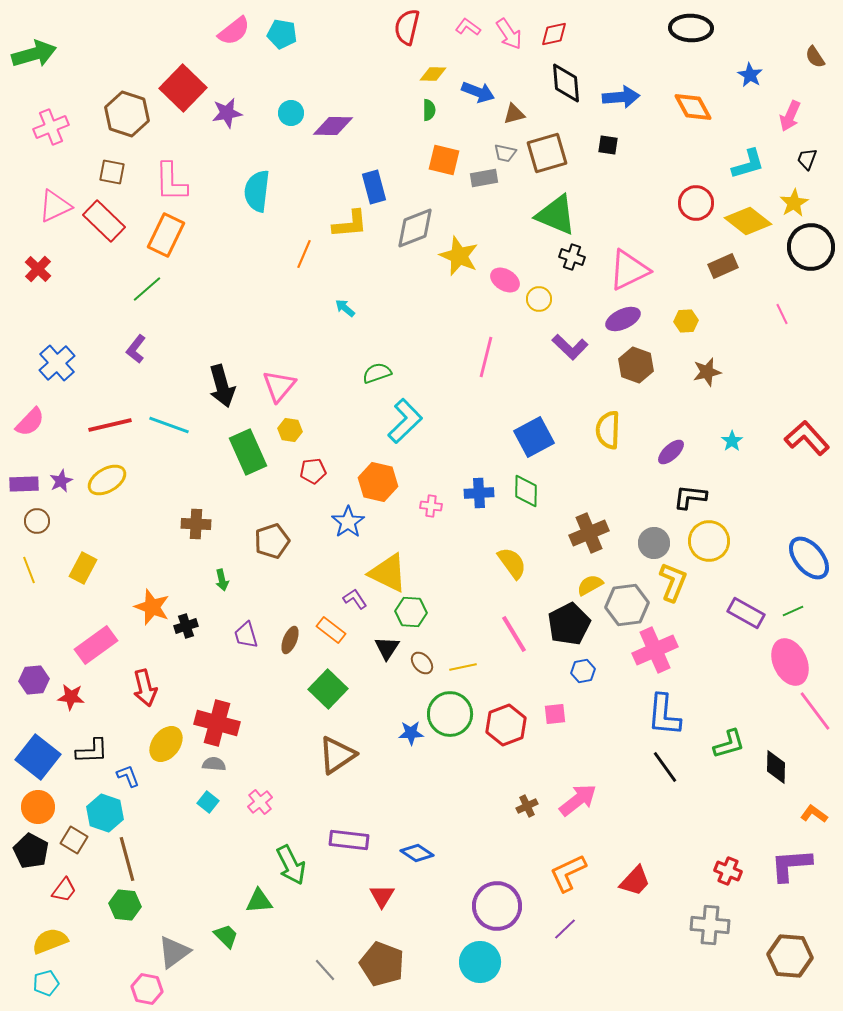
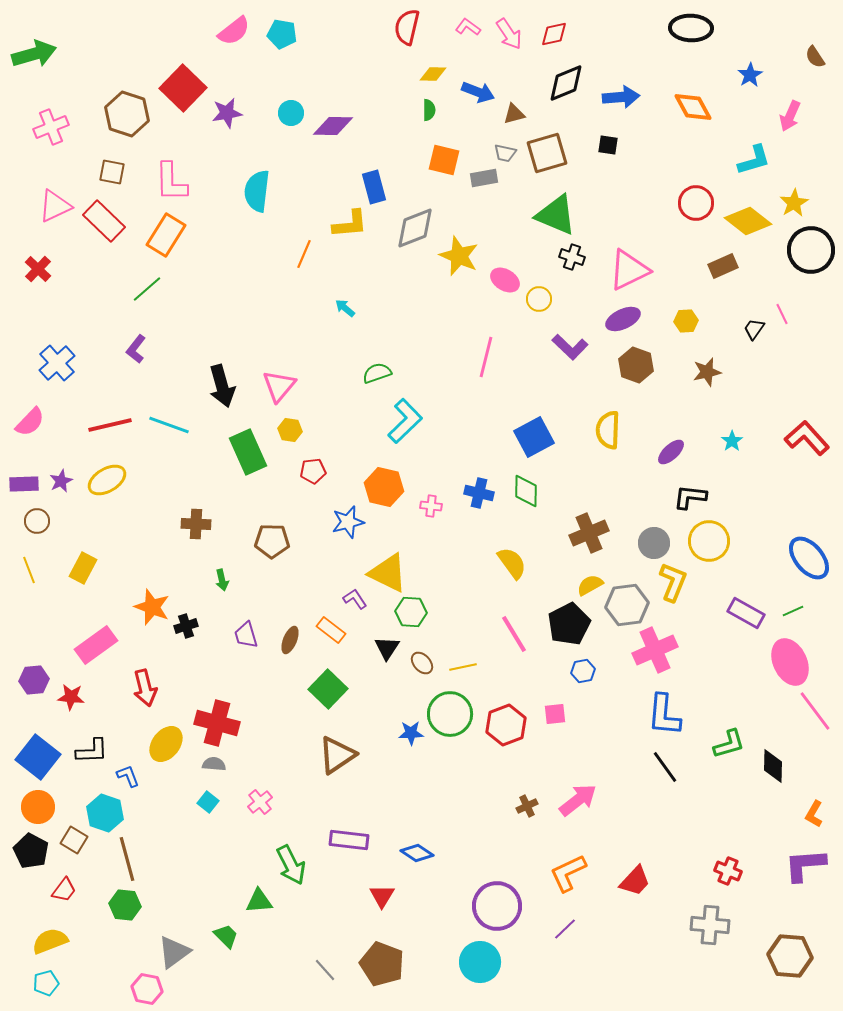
blue star at (750, 75): rotated 10 degrees clockwise
black diamond at (566, 83): rotated 72 degrees clockwise
black trapezoid at (807, 159): moved 53 px left, 170 px down; rotated 15 degrees clockwise
cyan L-shape at (748, 164): moved 6 px right, 4 px up
orange rectangle at (166, 235): rotated 6 degrees clockwise
black circle at (811, 247): moved 3 px down
orange hexagon at (378, 482): moved 6 px right, 5 px down
blue cross at (479, 493): rotated 16 degrees clockwise
blue star at (348, 522): rotated 20 degrees clockwise
brown pentagon at (272, 541): rotated 20 degrees clockwise
black diamond at (776, 767): moved 3 px left, 1 px up
orange L-shape at (814, 814): rotated 96 degrees counterclockwise
purple L-shape at (791, 865): moved 14 px right
